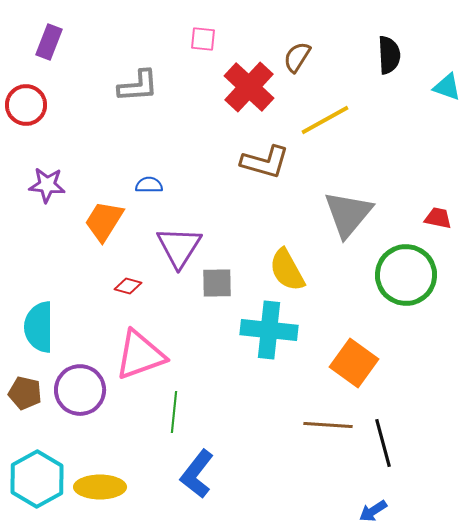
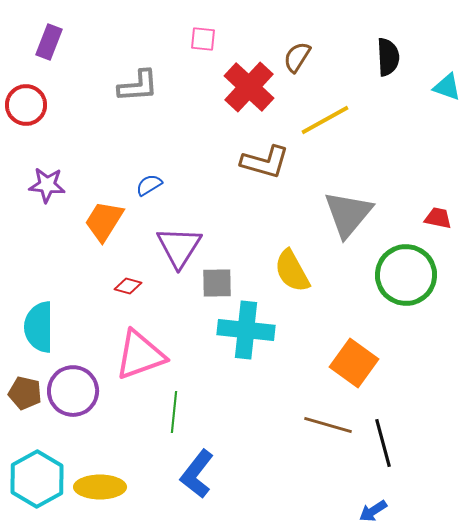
black semicircle: moved 1 px left, 2 px down
blue semicircle: rotated 32 degrees counterclockwise
yellow semicircle: moved 5 px right, 1 px down
cyan cross: moved 23 px left
purple circle: moved 7 px left, 1 px down
brown line: rotated 12 degrees clockwise
